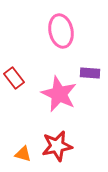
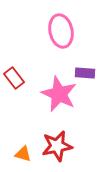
purple rectangle: moved 5 px left
